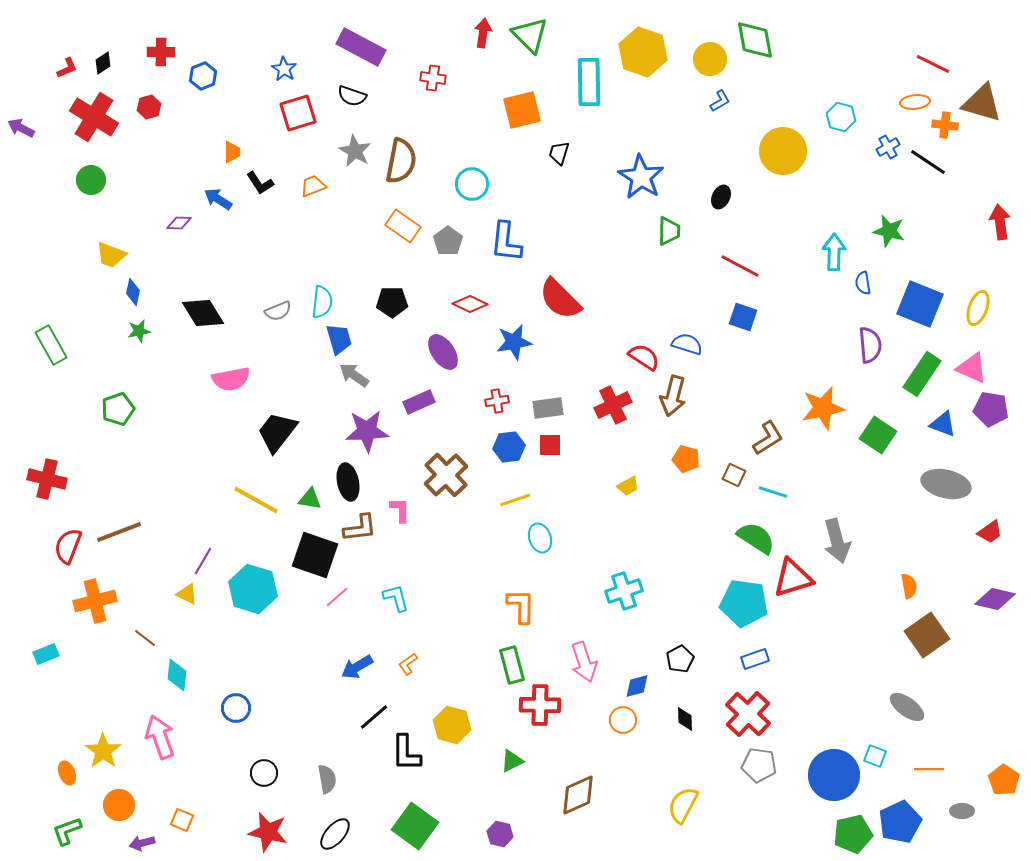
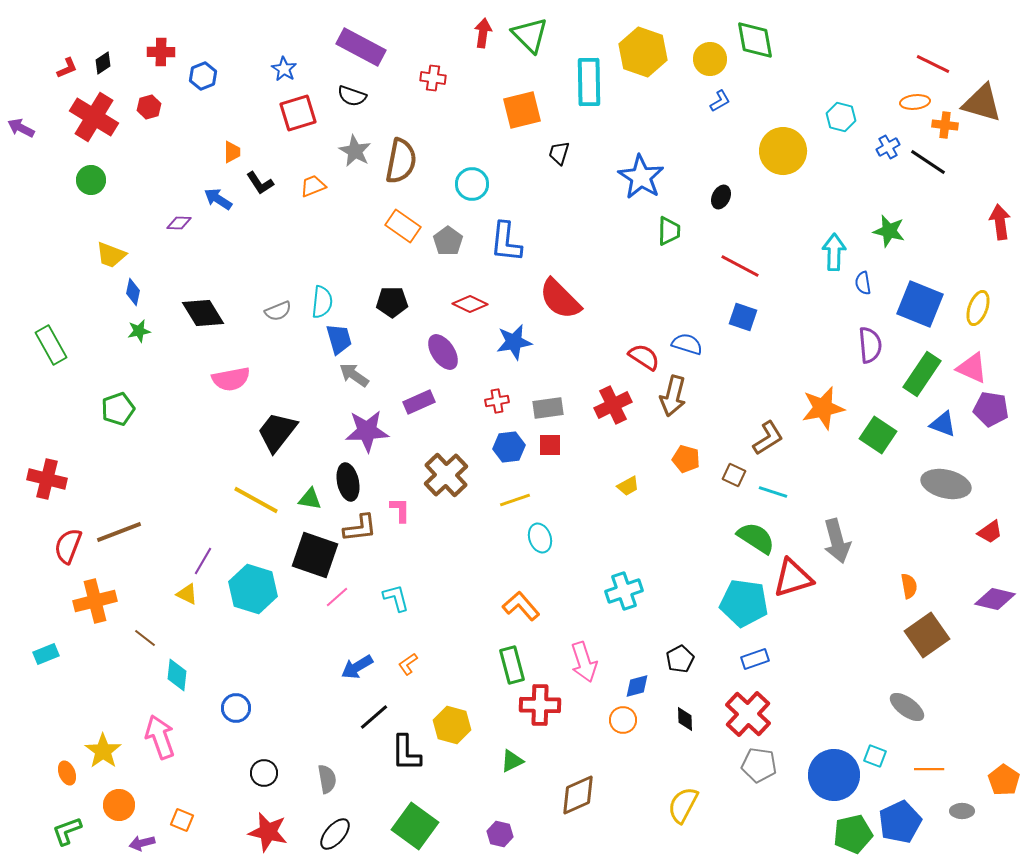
orange L-shape at (521, 606): rotated 42 degrees counterclockwise
